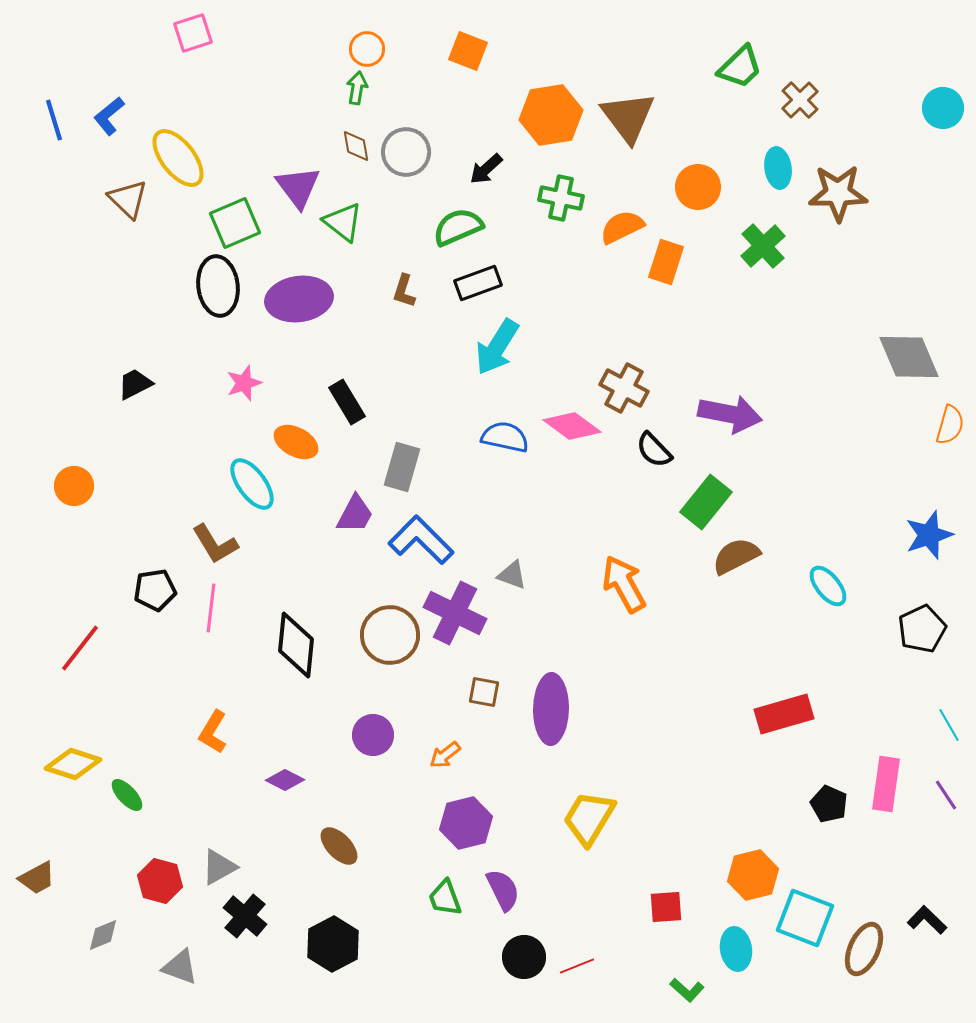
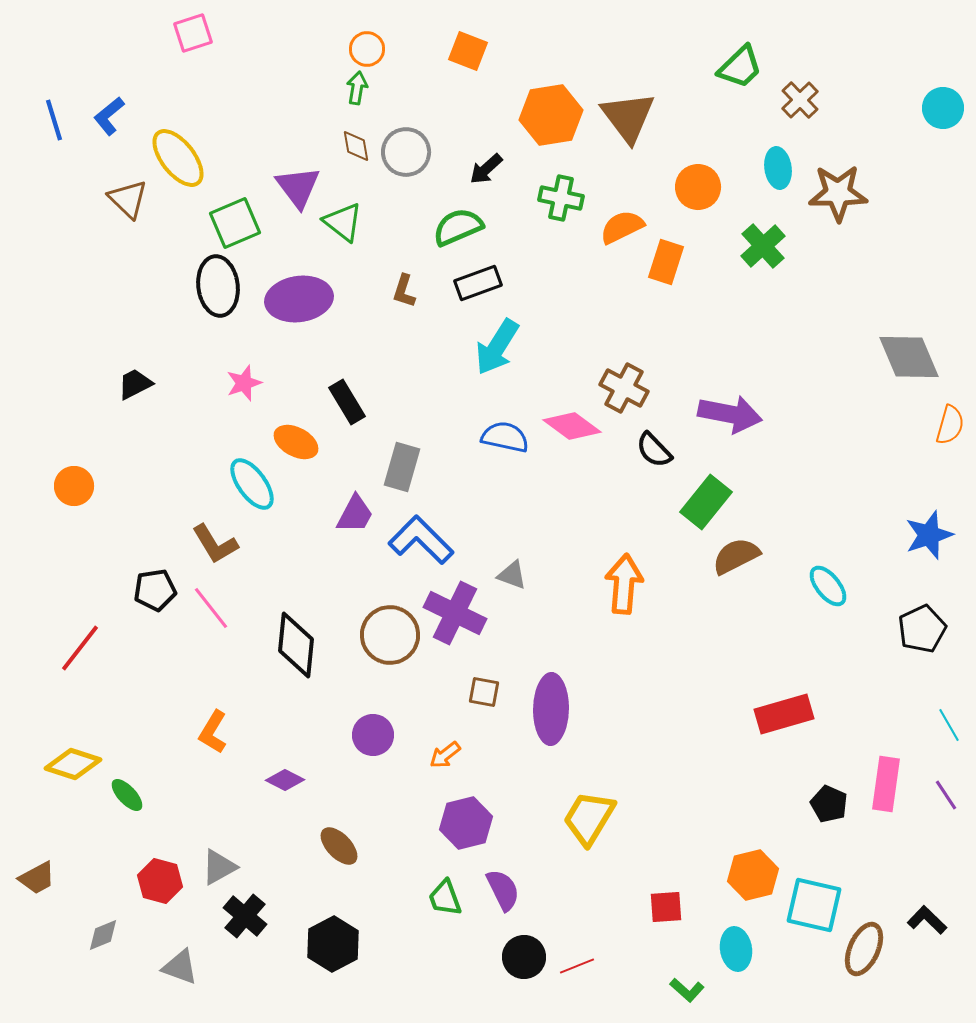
orange arrow at (624, 584): rotated 34 degrees clockwise
pink line at (211, 608): rotated 45 degrees counterclockwise
cyan square at (805, 918): moved 9 px right, 13 px up; rotated 8 degrees counterclockwise
